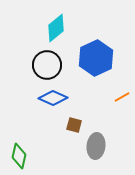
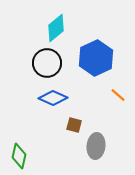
black circle: moved 2 px up
orange line: moved 4 px left, 2 px up; rotated 70 degrees clockwise
